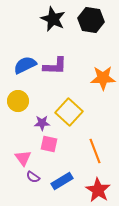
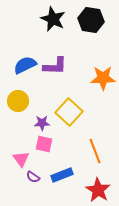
pink square: moved 5 px left
pink triangle: moved 2 px left, 1 px down
blue rectangle: moved 6 px up; rotated 10 degrees clockwise
